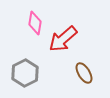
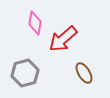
gray hexagon: rotated 12 degrees clockwise
